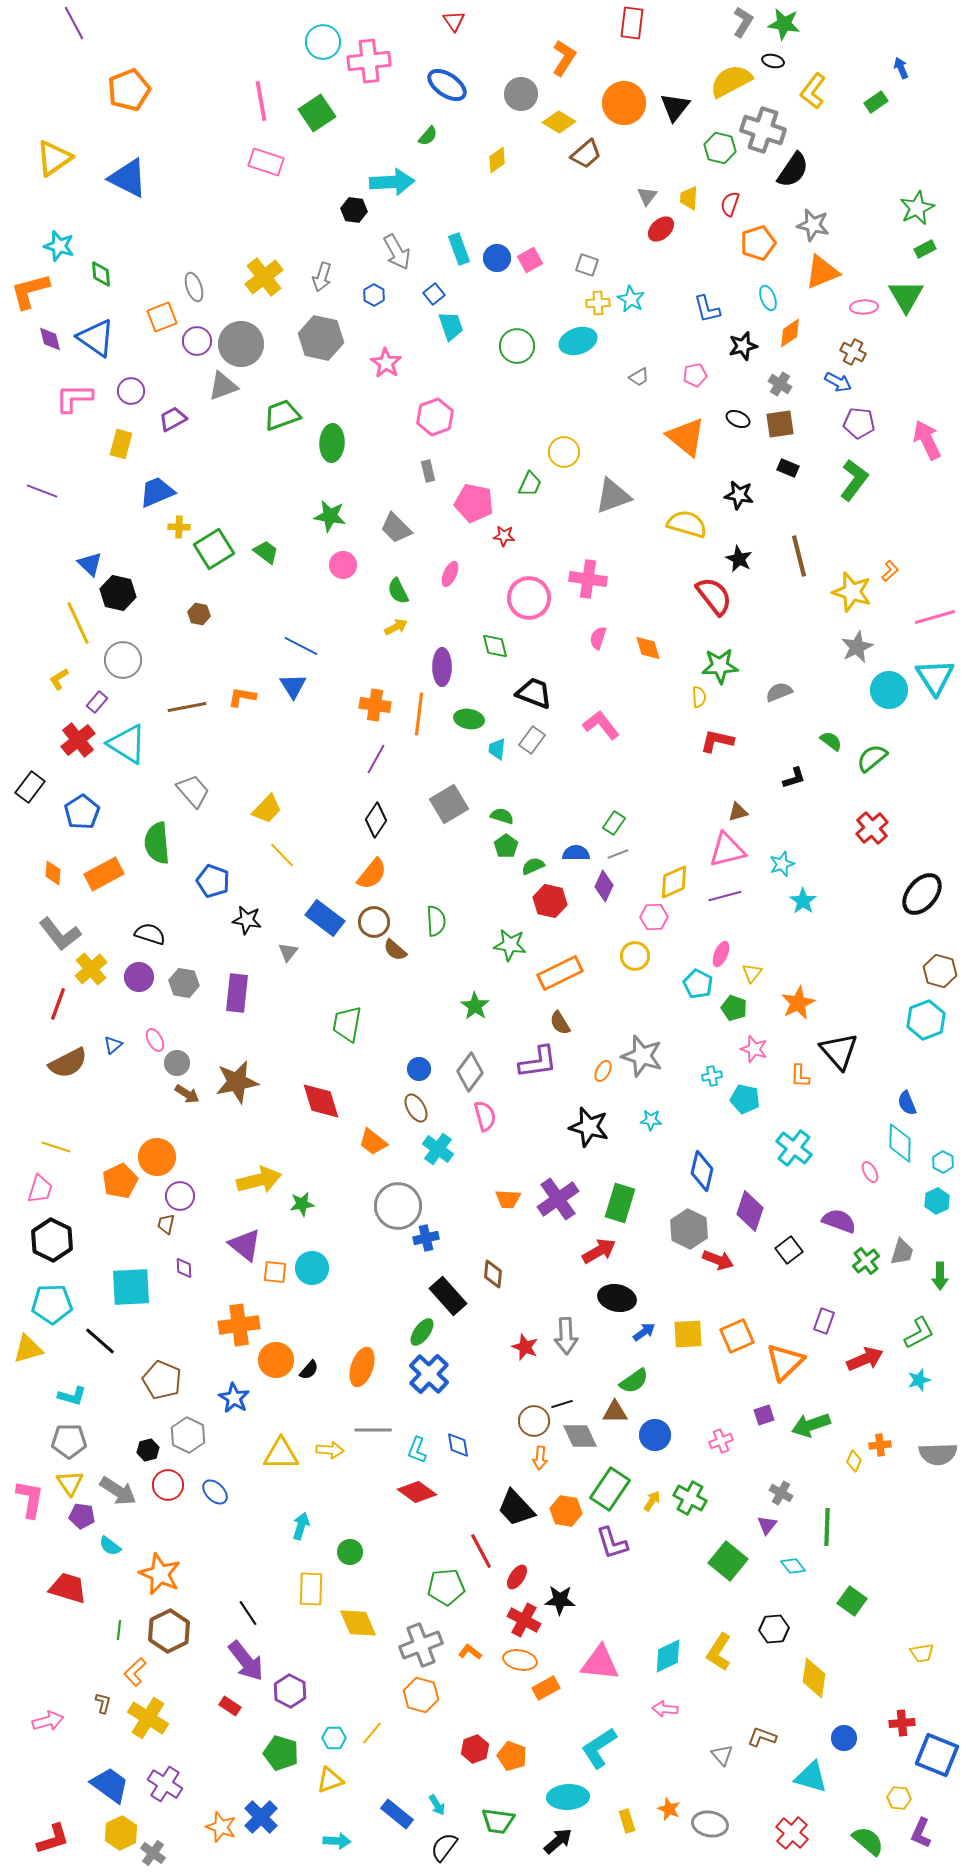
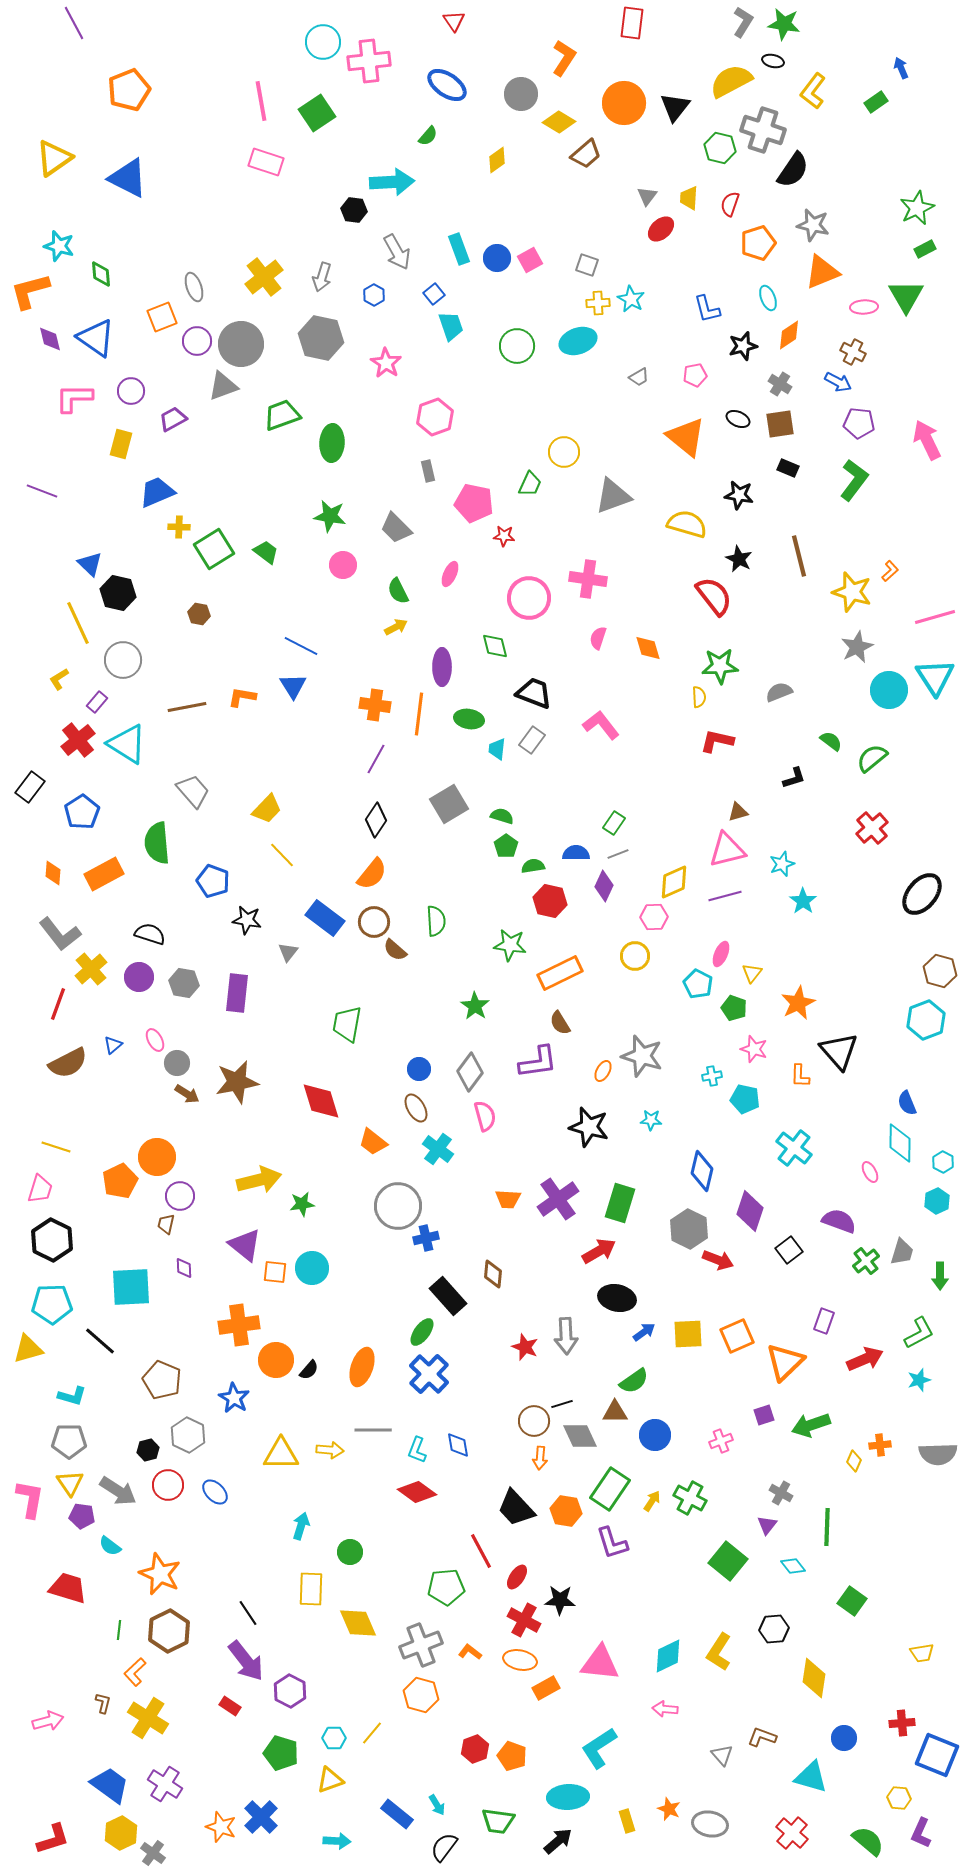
orange diamond at (790, 333): moved 1 px left, 2 px down
green semicircle at (533, 866): rotated 15 degrees clockwise
